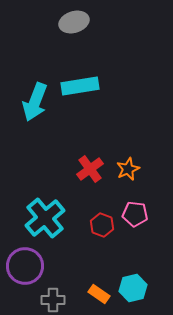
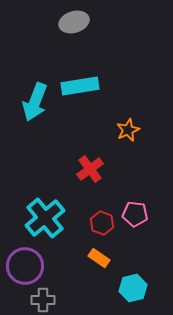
orange star: moved 39 px up
red hexagon: moved 2 px up
orange rectangle: moved 36 px up
gray cross: moved 10 px left
